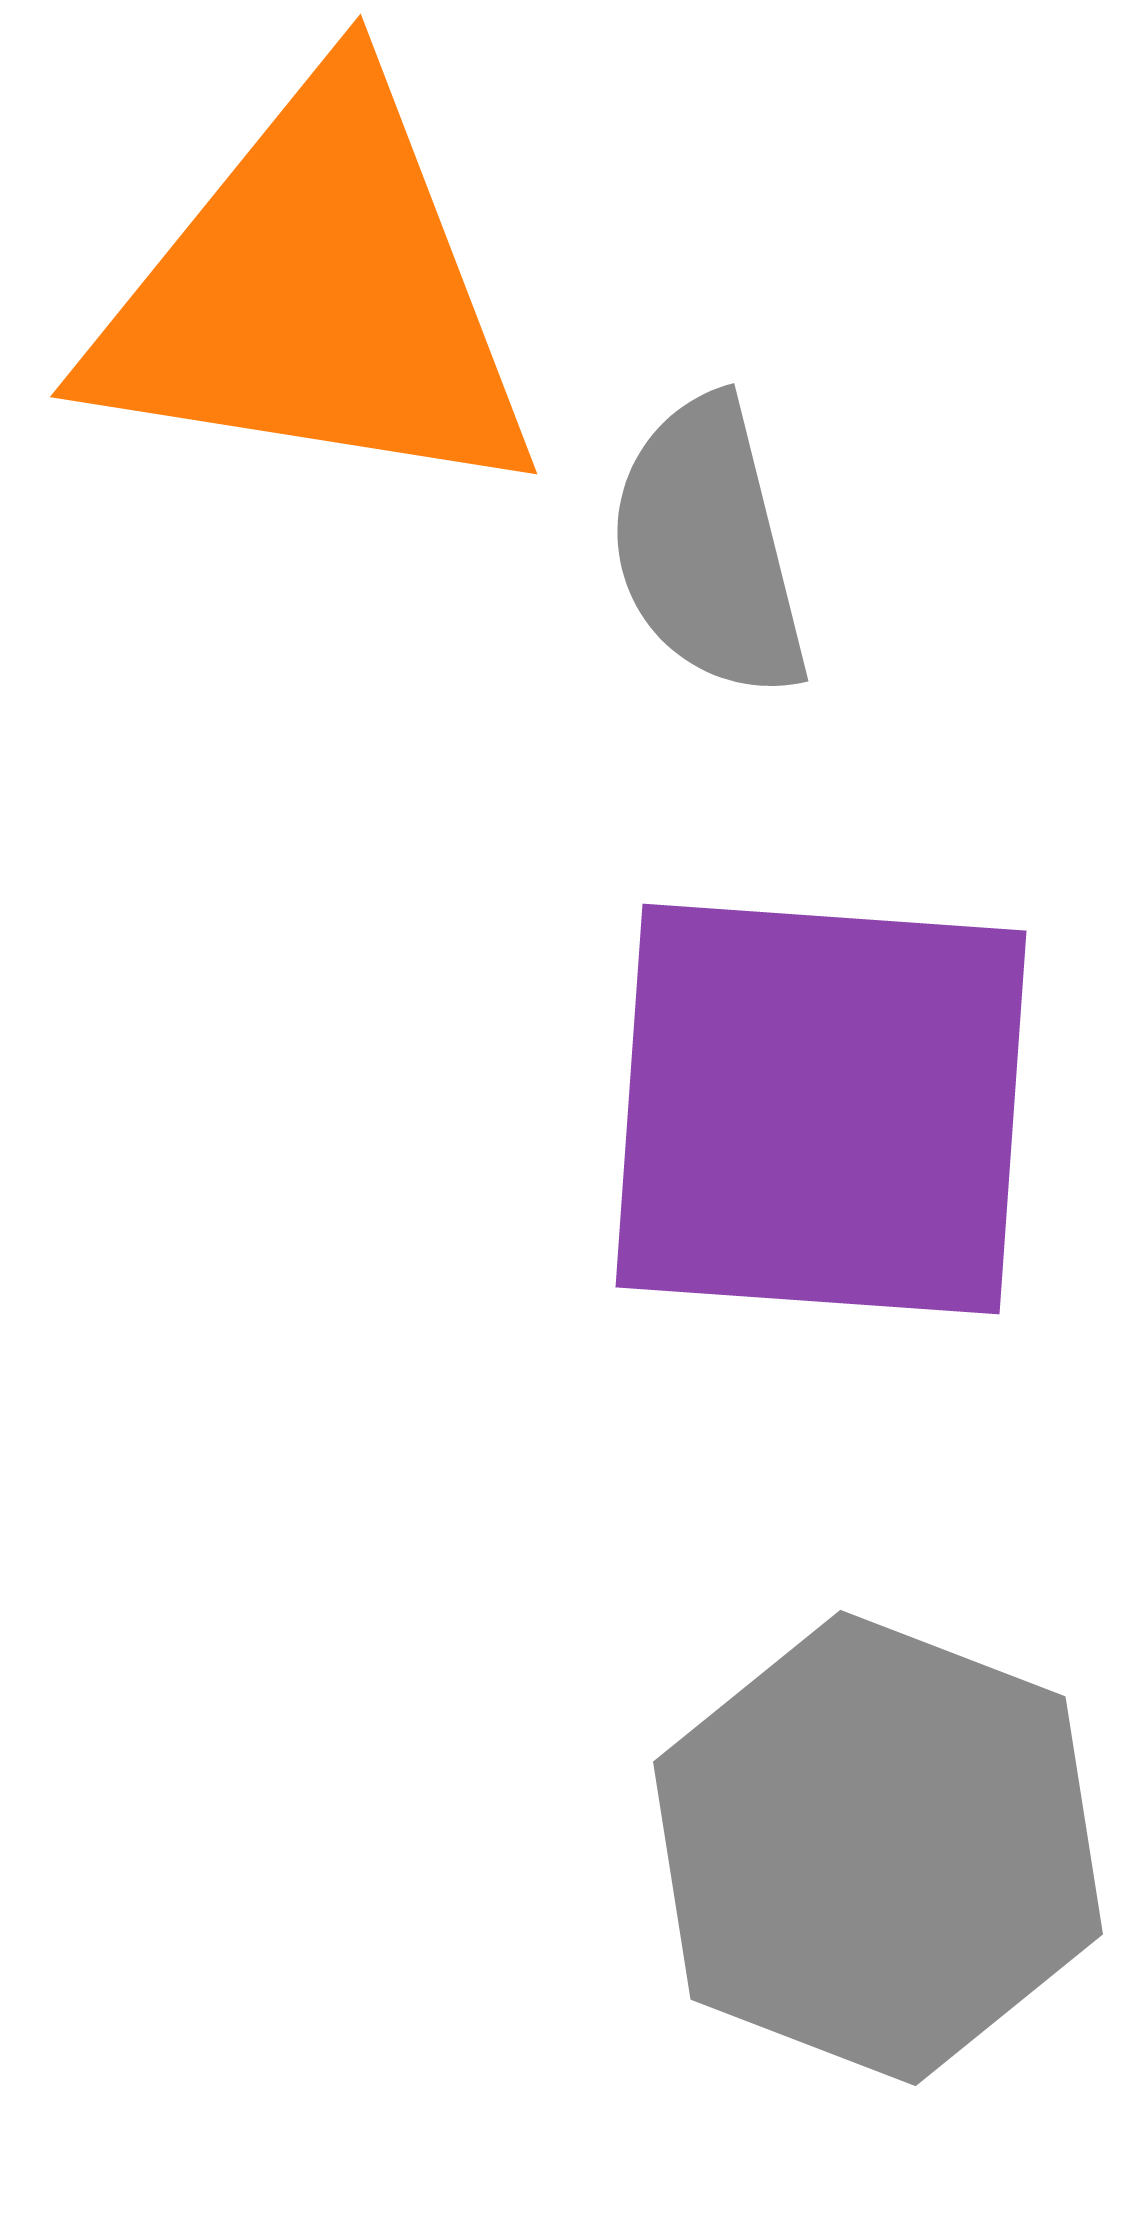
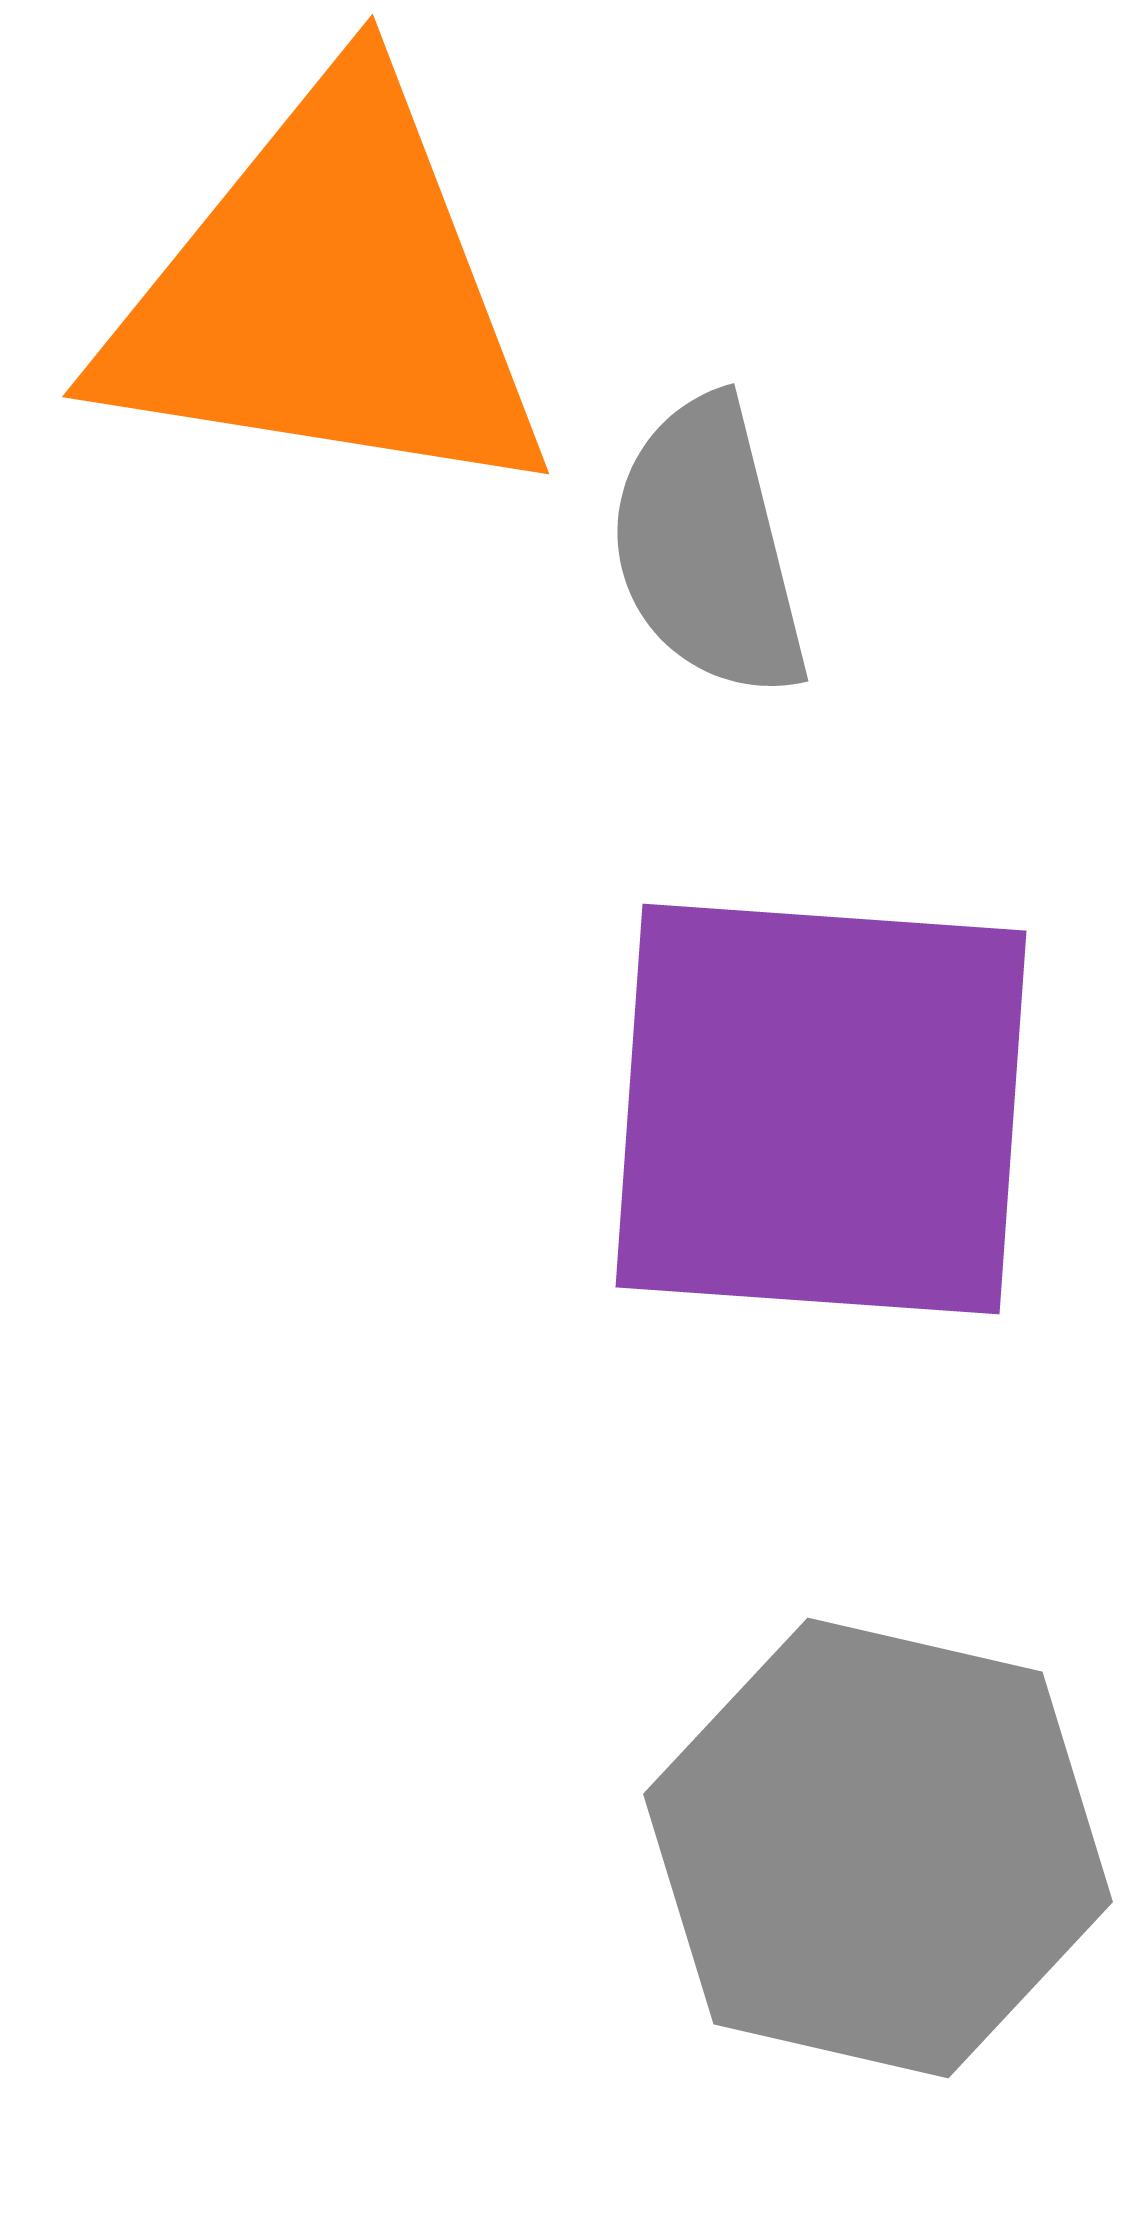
orange triangle: moved 12 px right
gray hexagon: rotated 8 degrees counterclockwise
